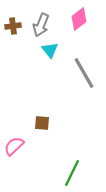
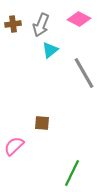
pink diamond: rotated 65 degrees clockwise
brown cross: moved 2 px up
cyan triangle: rotated 30 degrees clockwise
